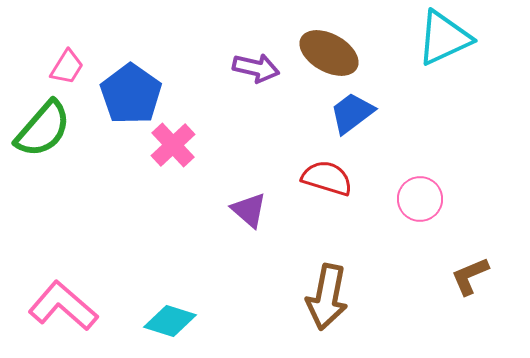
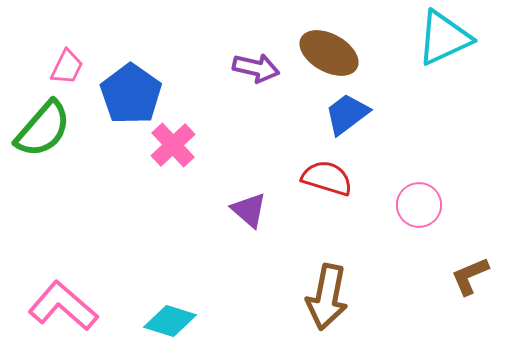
pink trapezoid: rotated 6 degrees counterclockwise
blue trapezoid: moved 5 px left, 1 px down
pink circle: moved 1 px left, 6 px down
